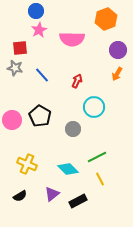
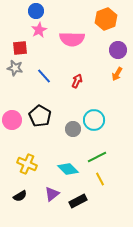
blue line: moved 2 px right, 1 px down
cyan circle: moved 13 px down
